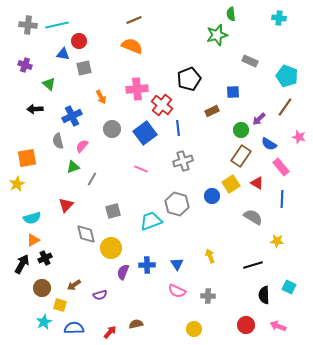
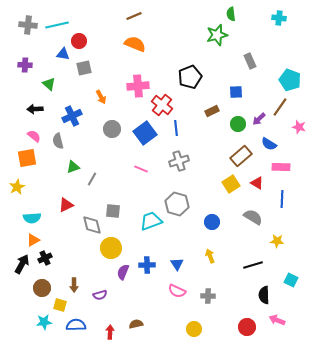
brown line at (134, 20): moved 4 px up
orange semicircle at (132, 46): moved 3 px right, 2 px up
gray rectangle at (250, 61): rotated 42 degrees clockwise
purple cross at (25, 65): rotated 16 degrees counterclockwise
cyan pentagon at (287, 76): moved 3 px right, 4 px down
black pentagon at (189, 79): moved 1 px right, 2 px up
pink cross at (137, 89): moved 1 px right, 3 px up
blue square at (233, 92): moved 3 px right
brown line at (285, 107): moved 5 px left
blue line at (178, 128): moved 2 px left
green circle at (241, 130): moved 3 px left, 6 px up
pink star at (299, 137): moved 10 px up
pink semicircle at (82, 146): moved 48 px left, 10 px up; rotated 88 degrees clockwise
brown rectangle at (241, 156): rotated 15 degrees clockwise
gray cross at (183, 161): moved 4 px left
pink rectangle at (281, 167): rotated 48 degrees counterclockwise
yellow star at (17, 184): moved 3 px down
blue circle at (212, 196): moved 26 px down
red triangle at (66, 205): rotated 21 degrees clockwise
gray square at (113, 211): rotated 21 degrees clockwise
cyan semicircle at (32, 218): rotated 12 degrees clockwise
gray diamond at (86, 234): moved 6 px right, 9 px up
brown arrow at (74, 285): rotated 56 degrees counterclockwise
cyan square at (289, 287): moved 2 px right, 7 px up
cyan star at (44, 322): rotated 21 degrees clockwise
red circle at (246, 325): moved 1 px right, 2 px down
pink arrow at (278, 326): moved 1 px left, 6 px up
blue semicircle at (74, 328): moved 2 px right, 3 px up
red arrow at (110, 332): rotated 40 degrees counterclockwise
